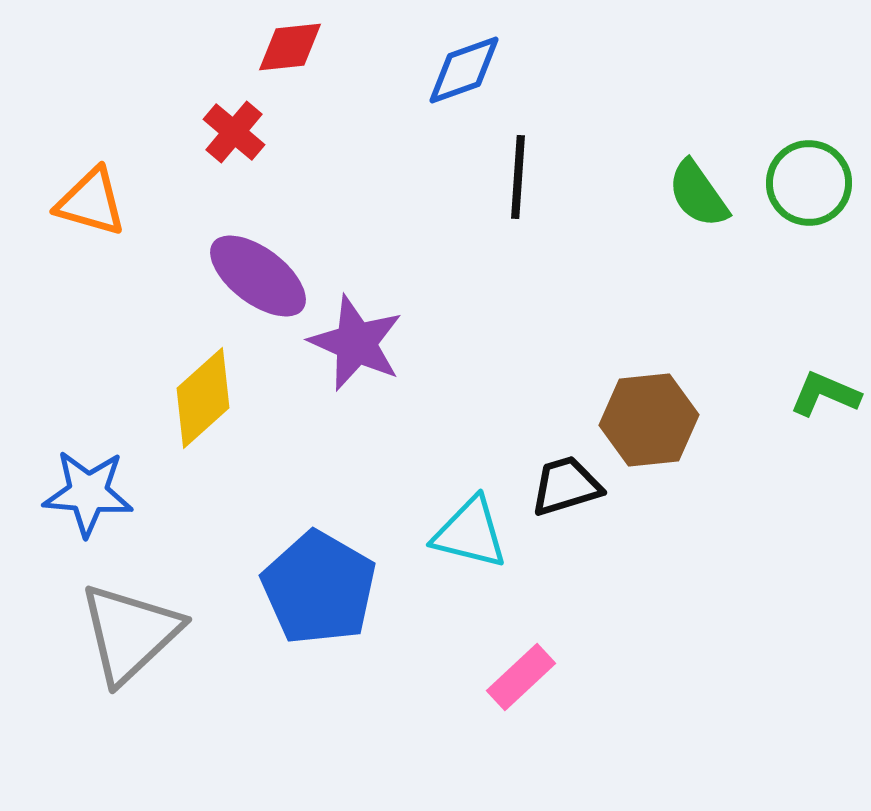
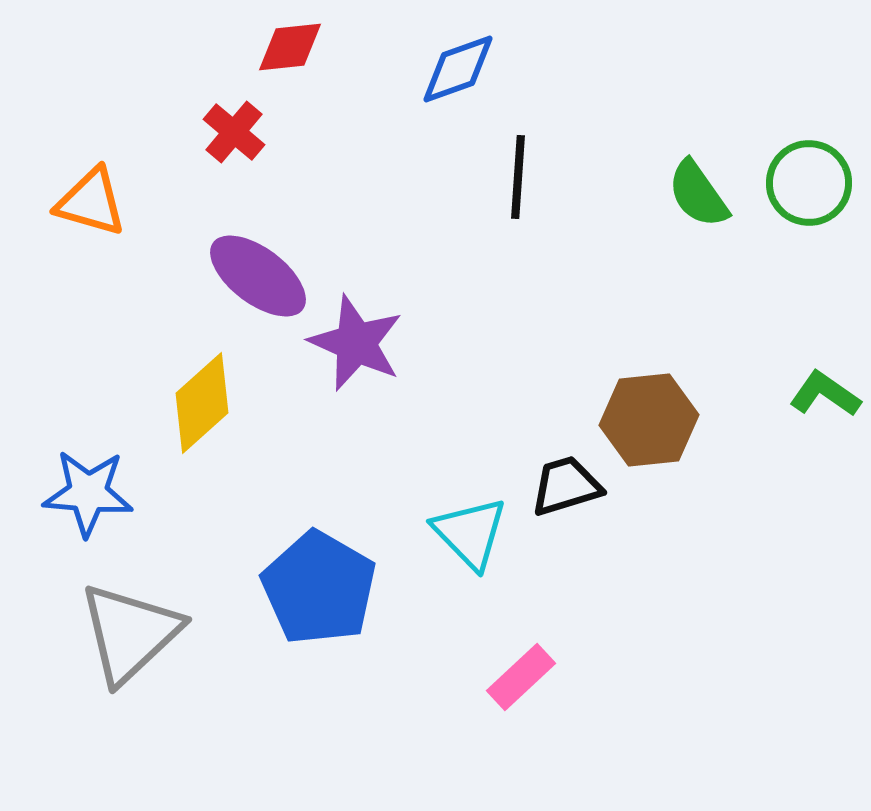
blue diamond: moved 6 px left, 1 px up
green L-shape: rotated 12 degrees clockwise
yellow diamond: moved 1 px left, 5 px down
cyan triangle: rotated 32 degrees clockwise
